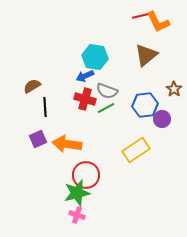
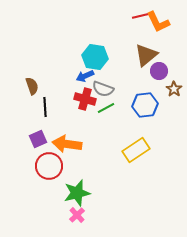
brown semicircle: rotated 102 degrees clockwise
gray semicircle: moved 4 px left, 2 px up
purple circle: moved 3 px left, 48 px up
red circle: moved 37 px left, 9 px up
pink cross: rotated 28 degrees clockwise
